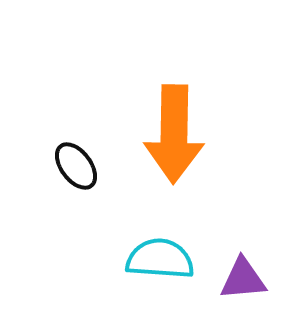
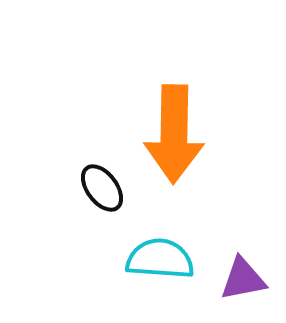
black ellipse: moved 26 px right, 22 px down
purple triangle: rotated 6 degrees counterclockwise
